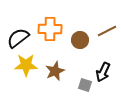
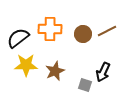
brown circle: moved 3 px right, 6 px up
